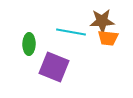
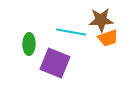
brown star: moved 1 px left, 1 px up
orange trapezoid: rotated 25 degrees counterclockwise
purple square: moved 1 px right, 4 px up
